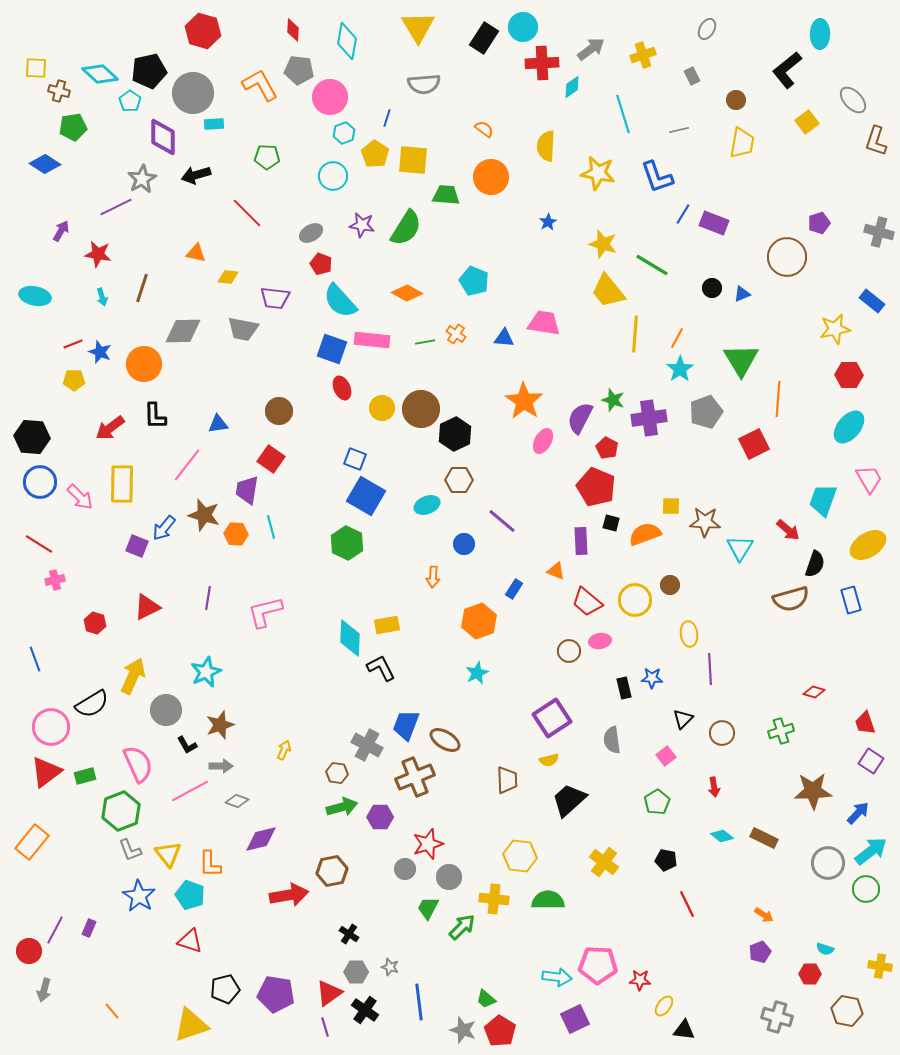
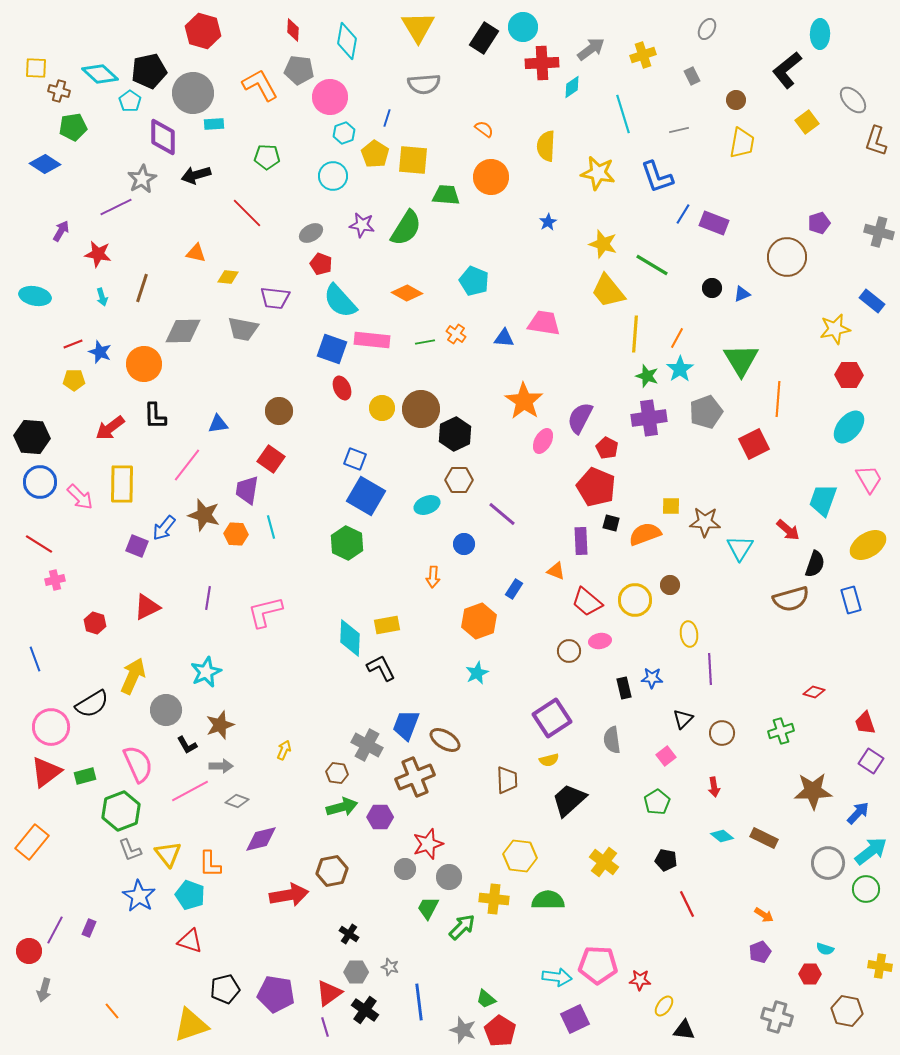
green star at (613, 400): moved 34 px right, 24 px up
purple line at (502, 521): moved 7 px up
